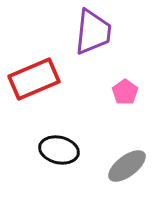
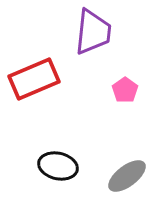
pink pentagon: moved 2 px up
black ellipse: moved 1 px left, 16 px down
gray ellipse: moved 10 px down
